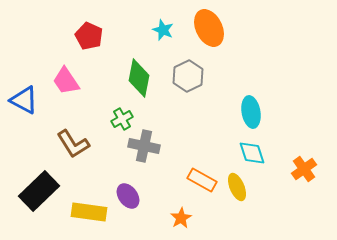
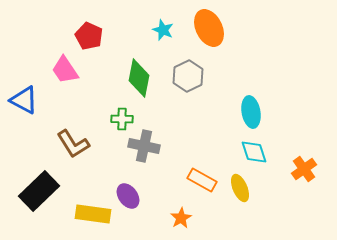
pink trapezoid: moved 1 px left, 11 px up
green cross: rotated 30 degrees clockwise
cyan diamond: moved 2 px right, 1 px up
yellow ellipse: moved 3 px right, 1 px down
yellow rectangle: moved 4 px right, 2 px down
